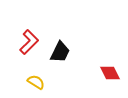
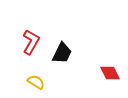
red L-shape: moved 2 px right; rotated 15 degrees counterclockwise
black trapezoid: moved 2 px right, 1 px down
